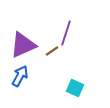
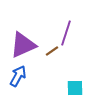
blue arrow: moved 2 px left
cyan square: rotated 24 degrees counterclockwise
